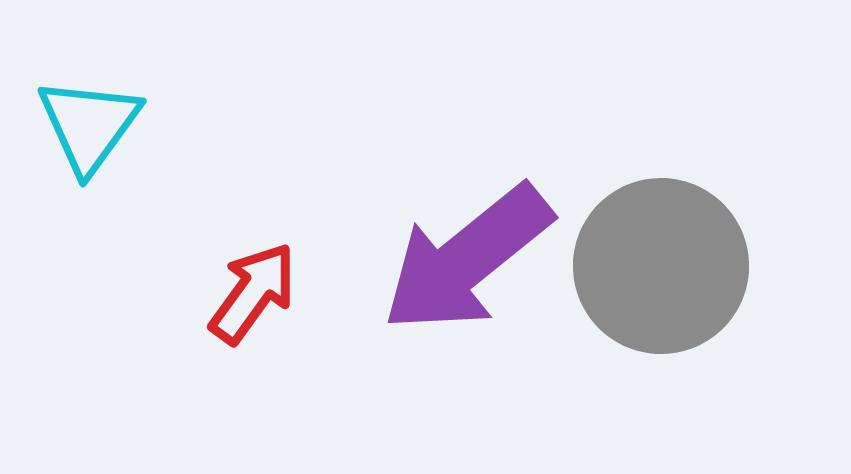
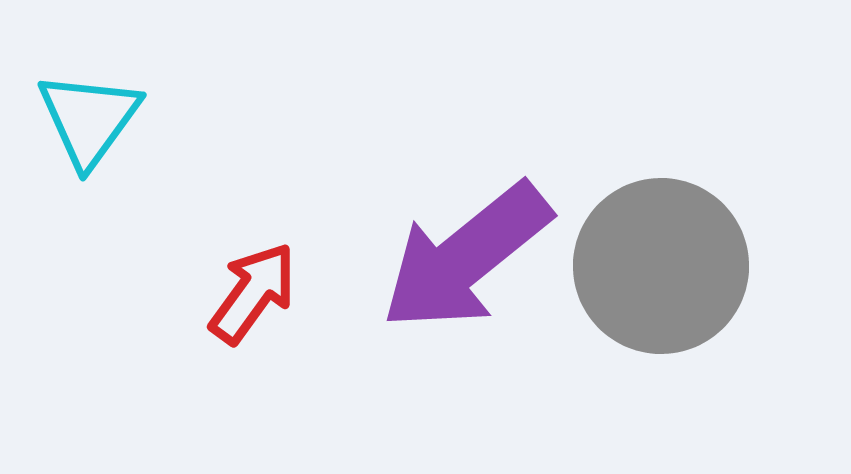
cyan triangle: moved 6 px up
purple arrow: moved 1 px left, 2 px up
